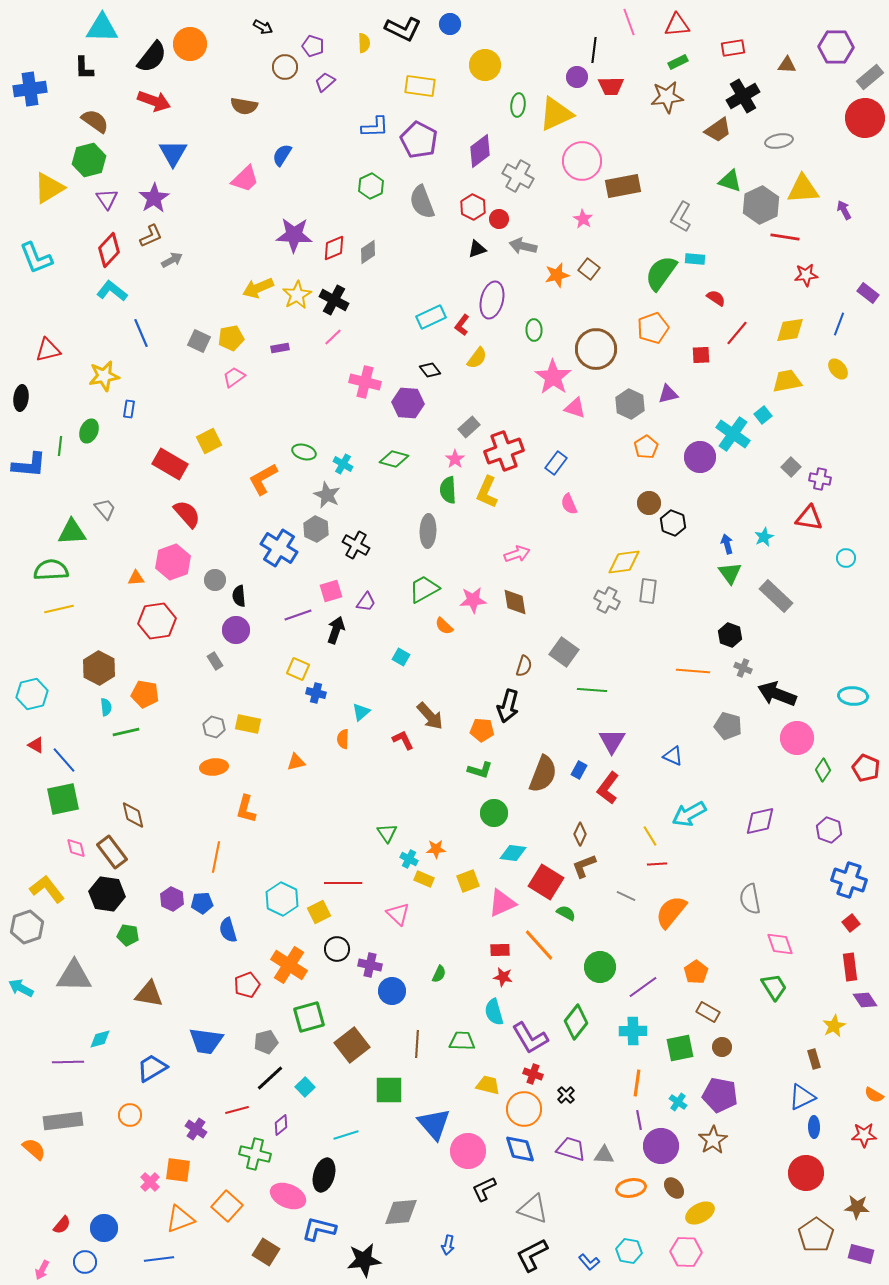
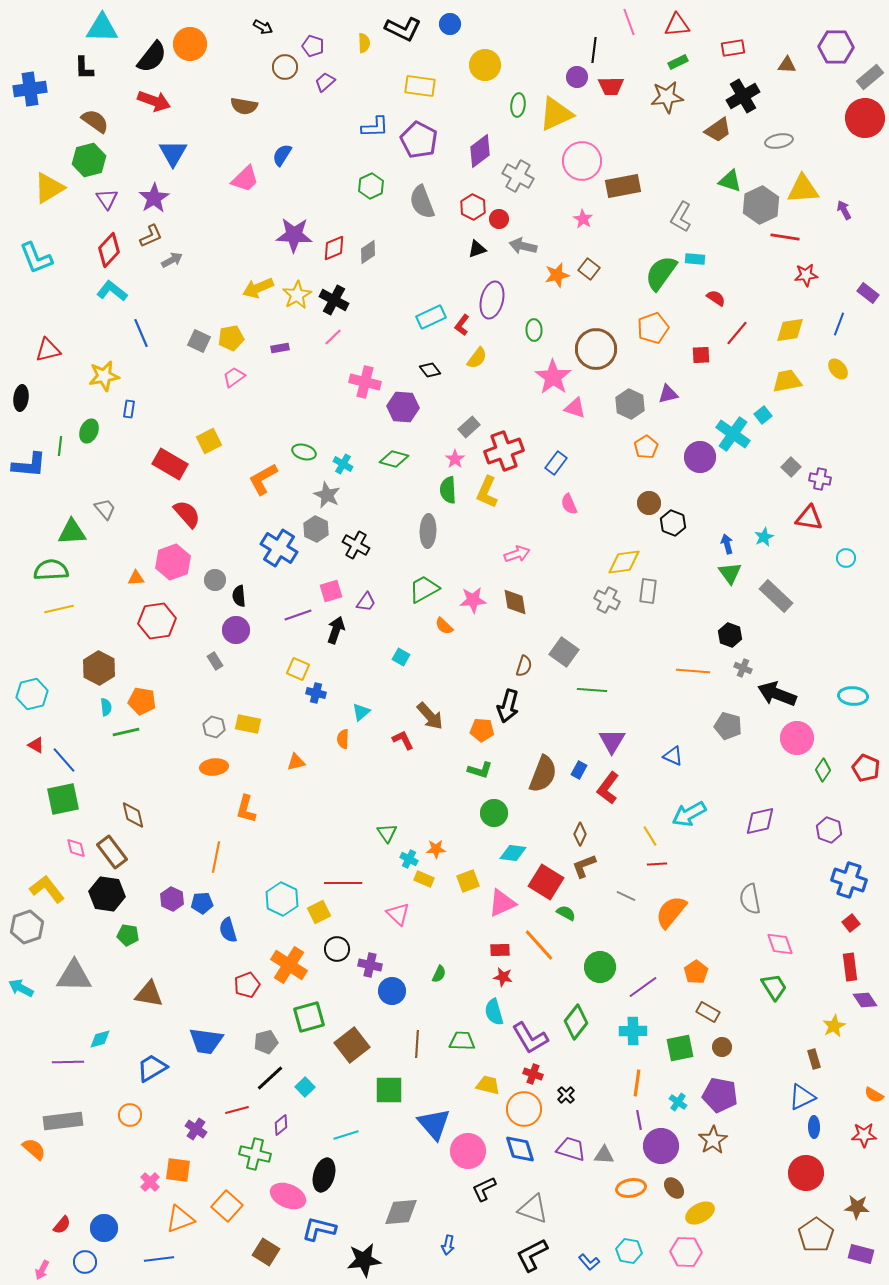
purple hexagon at (408, 403): moved 5 px left, 4 px down
orange pentagon at (145, 694): moved 3 px left, 7 px down
